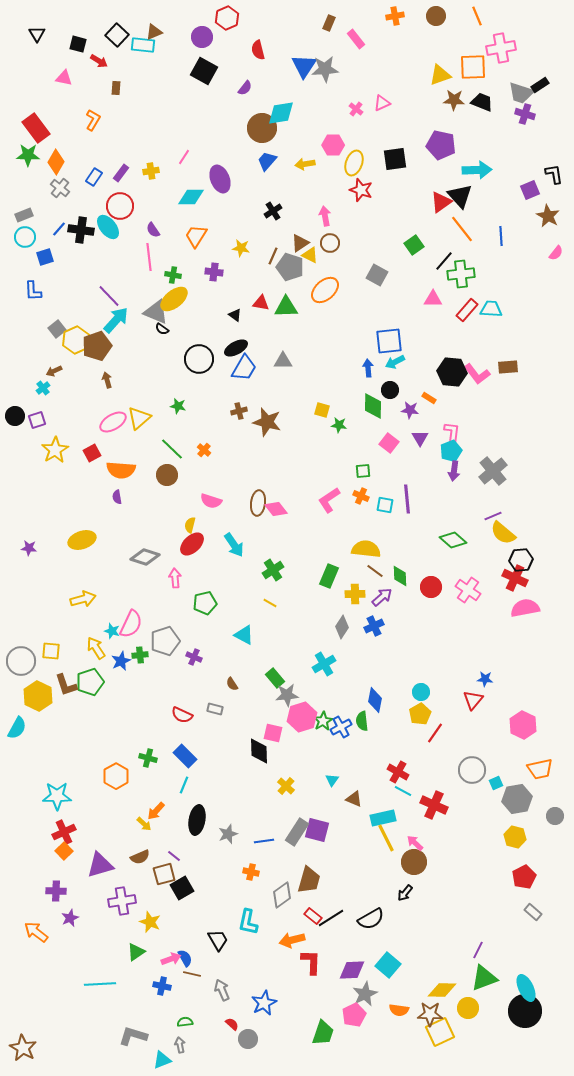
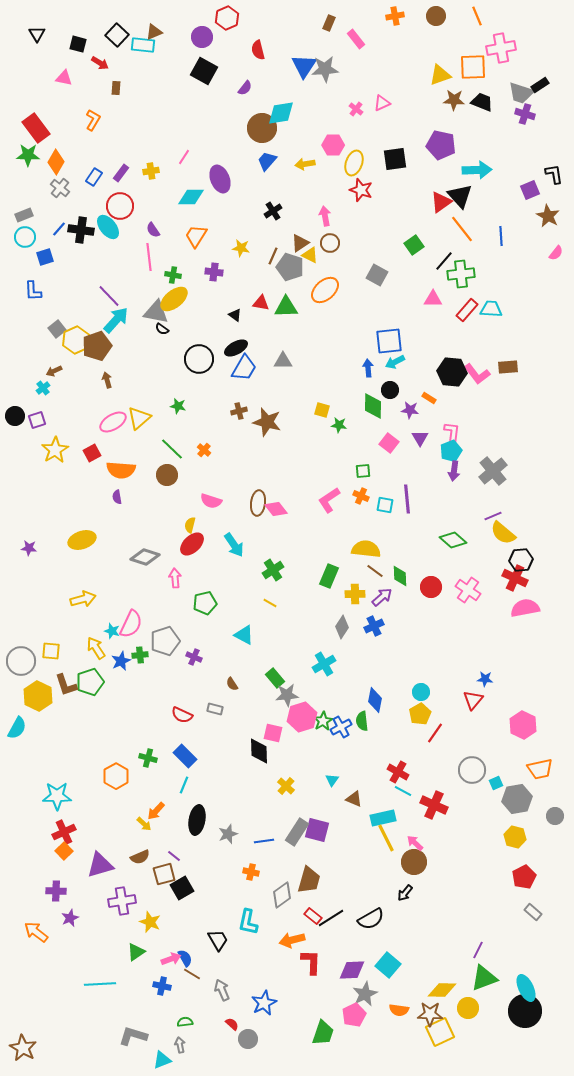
red arrow at (99, 61): moved 1 px right, 2 px down
gray triangle at (156, 312): rotated 12 degrees counterclockwise
brown line at (192, 974): rotated 18 degrees clockwise
